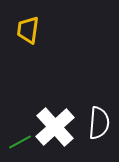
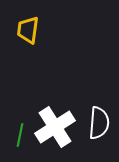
white cross: rotated 9 degrees clockwise
green line: moved 7 px up; rotated 50 degrees counterclockwise
